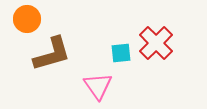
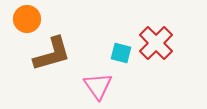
cyan square: rotated 20 degrees clockwise
